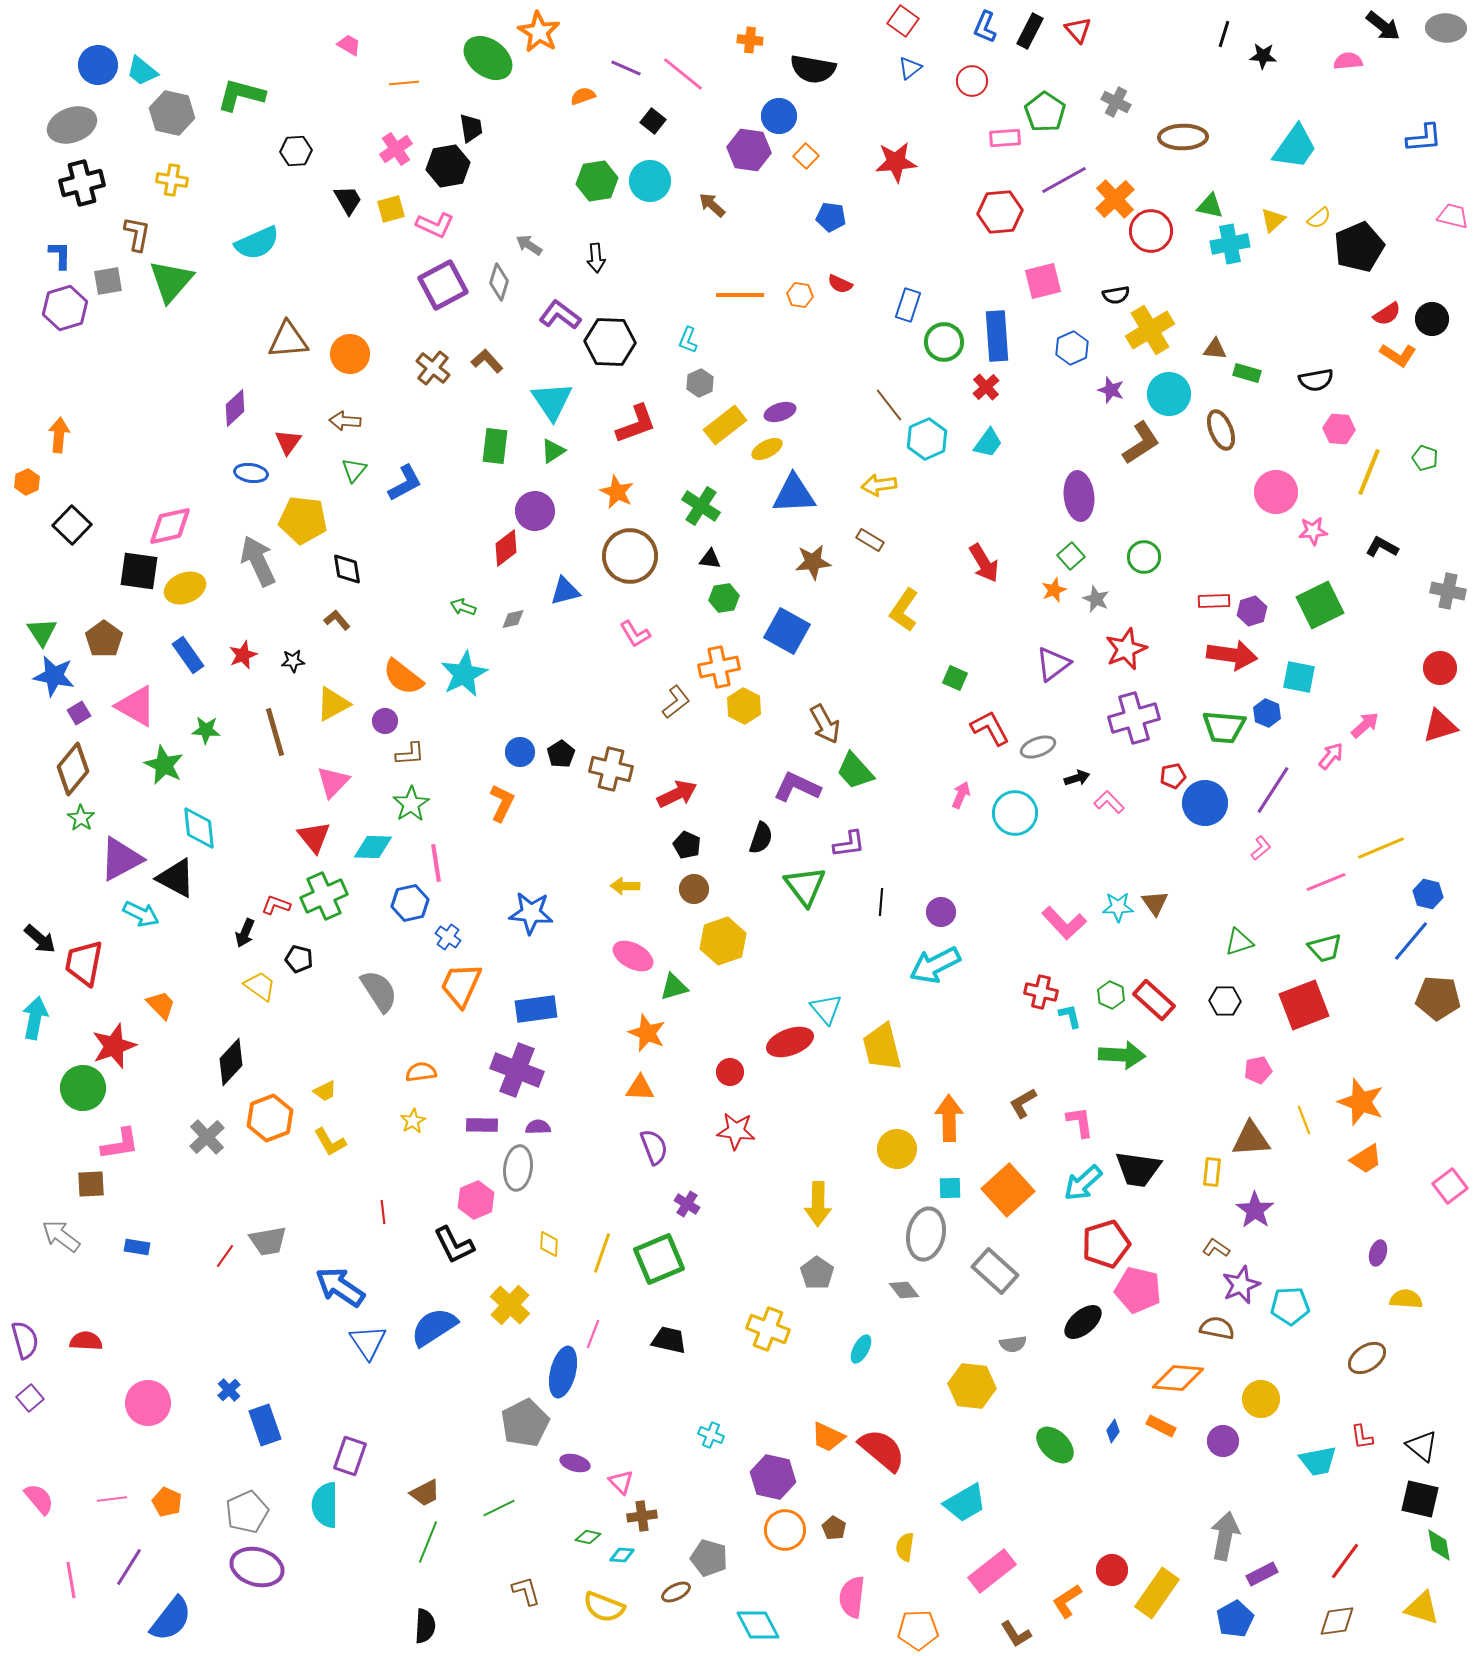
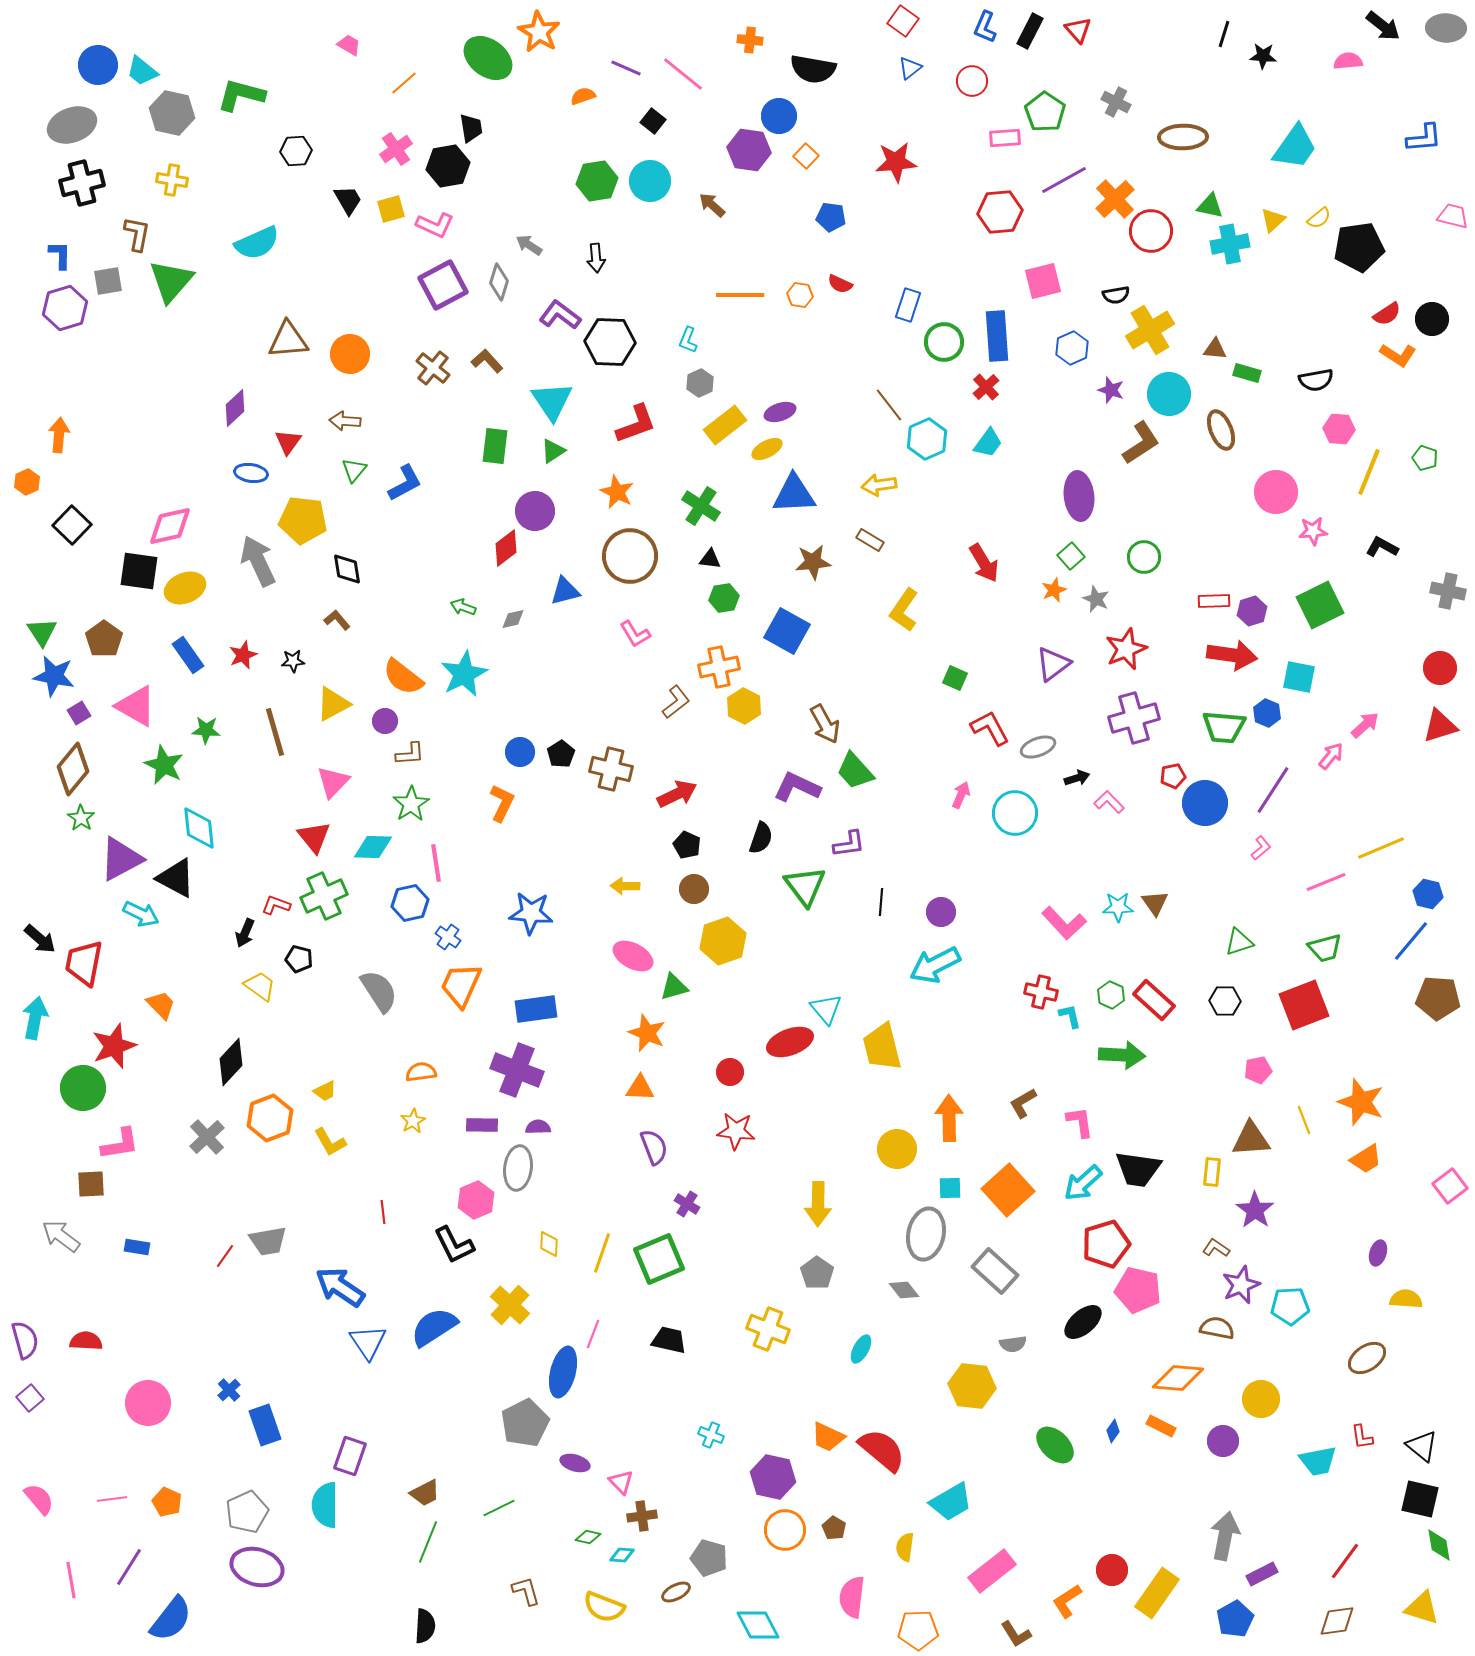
orange line at (404, 83): rotated 36 degrees counterclockwise
black pentagon at (1359, 247): rotated 15 degrees clockwise
cyan trapezoid at (965, 1503): moved 14 px left, 1 px up
